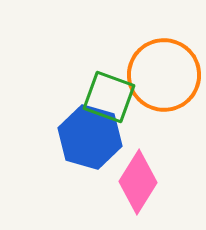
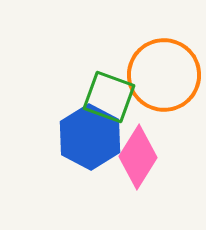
blue hexagon: rotated 12 degrees clockwise
pink diamond: moved 25 px up
